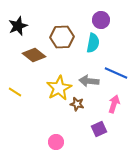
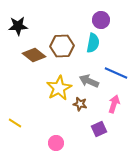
black star: rotated 18 degrees clockwise
brown hexagon: moved 9 px down
gray arrow: rotated 18 degrees clockwise
yellow line: moved 31 px down
brown star: moved 3 px right
pink circle: moved 1 px down
